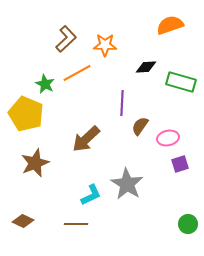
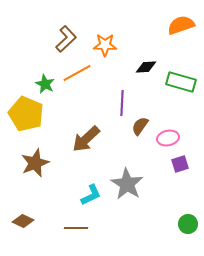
orange semicircle: moved 11 px right
brown line: moved 4 px down
